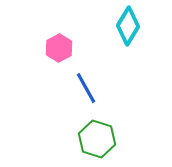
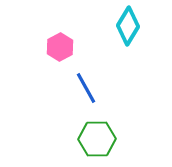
pink hexagon: moved 1 px right, 1 px up
green hexagon: rotated 18 degrees counterclockwise
